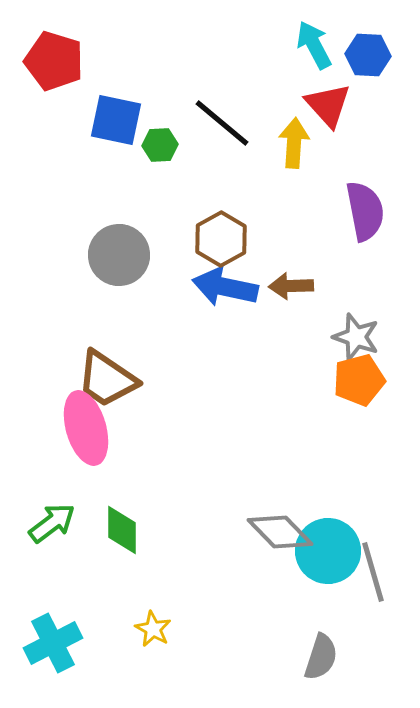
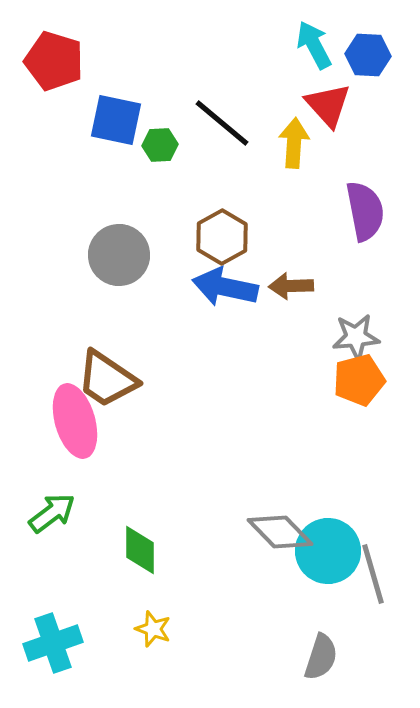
brown hexagon: moved 1 px right, 2 px up
gray star: rotated 24 degrees counterclockwise
pink ellipse: moved 11 px left, 7 px up
green arrow: moved 10 px up
green diamond: moved 18 px right, 20 px down
gray line: moved 2 px down
yellow star: rotated 9 degrees counterclockwise
cyan cross: rotated 8 degrees clockwise
